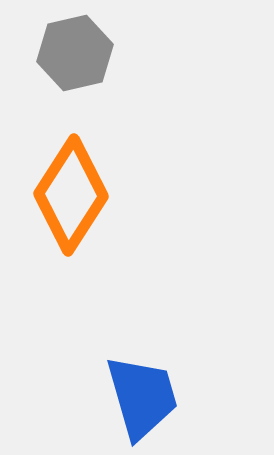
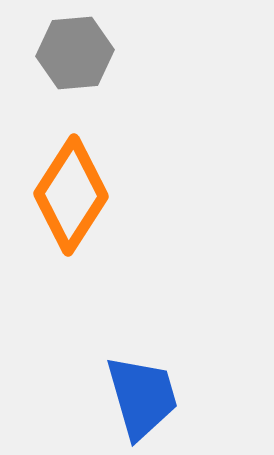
gray hexagon: rotated 8 degrees clockwise
